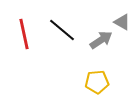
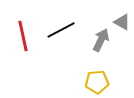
black line: moved 1 px left; rotated 68 degrees counterclockwise
red line: moved 1 px left, 2 px down
gray arrow: rotated 30 degrees counterclockwise
